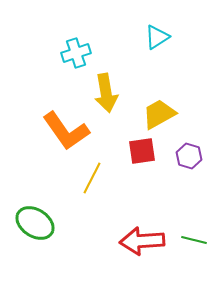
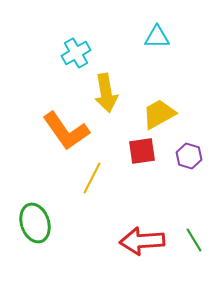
cyan triangle: rotated 32 degrees clockwise
cyan cross: rotated 12 degrees counterclockwise
green ellipse: rotated 39 degrees clockwise
green line: rotated 45 degrees clockwise
